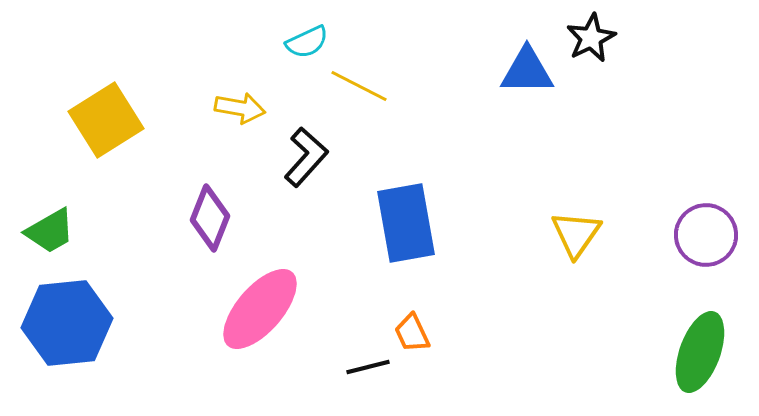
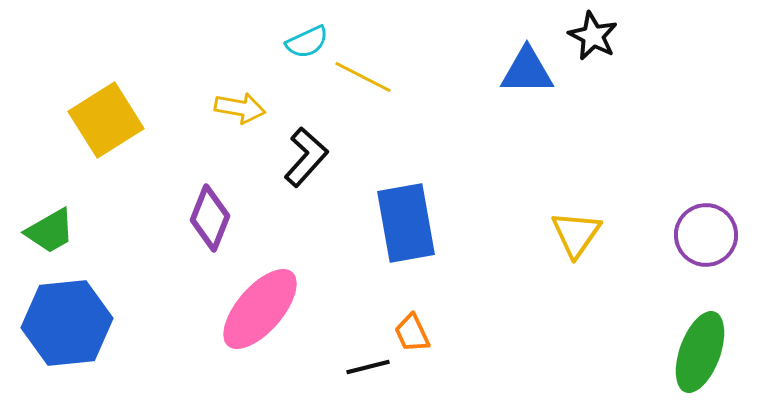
black star: moved 2 px right, 2 px up; rotated 18 degrees counterclockwise
yellow line: moved 4 px right, 9 px up
